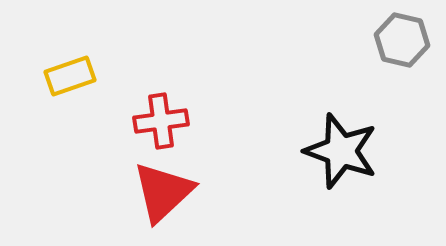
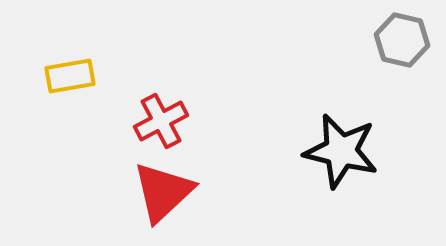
yellow rectangle: rotated 9 degrees clockwise
red cross: rotated 20 degrees counterclockwise
black star: rotated 6 degrees counterclockwise
